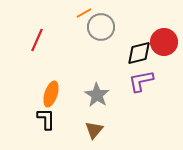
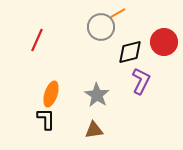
orange line: moved 34 px right
black diamond: moved 9 px left, 1 px up
purple L-shape: rotated 128 degrees clockwise
brown triangle: rotated 42 degrees clockwise
